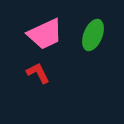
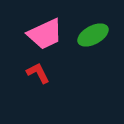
green ellipse: rotated 40 degrees clockwise
